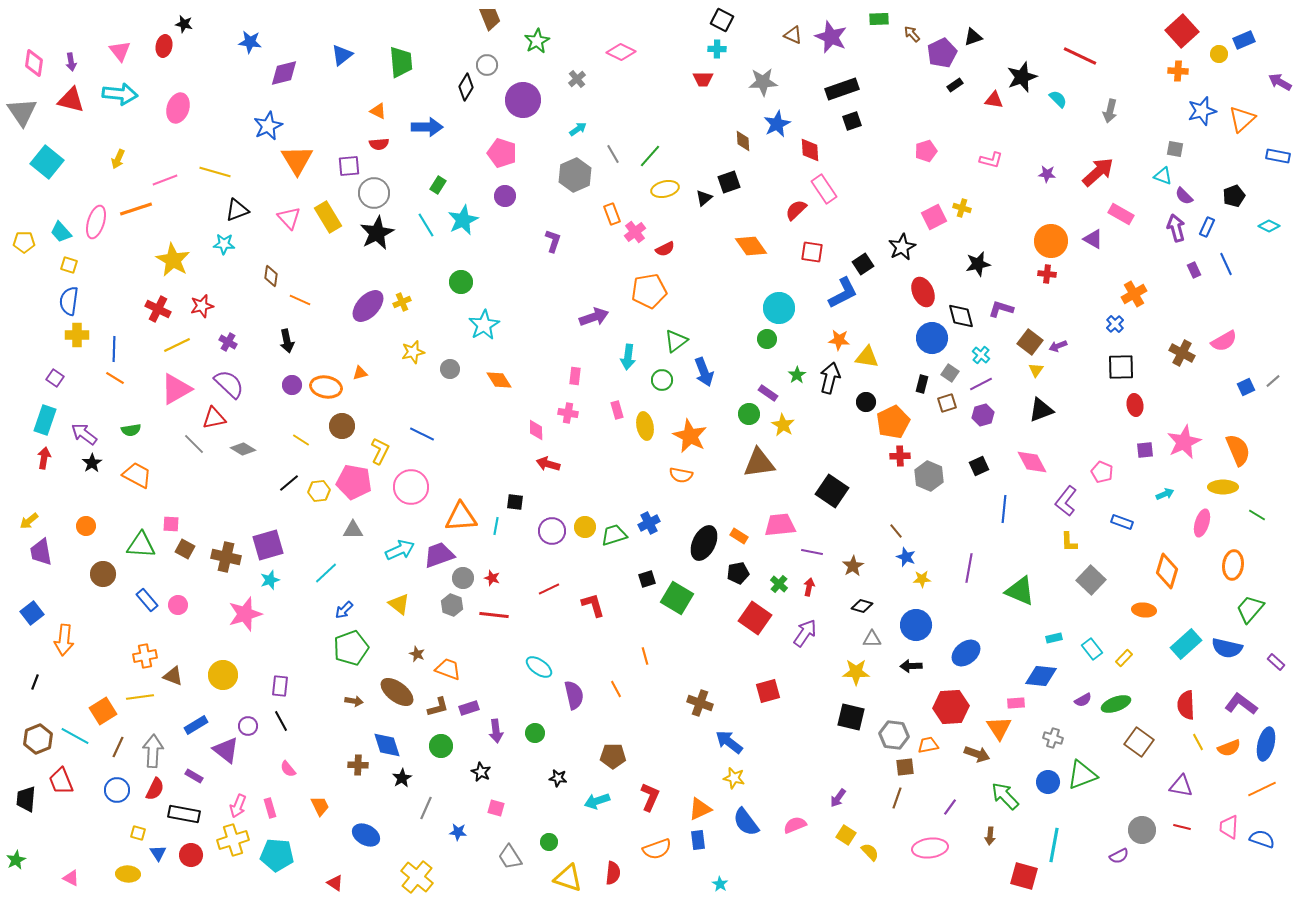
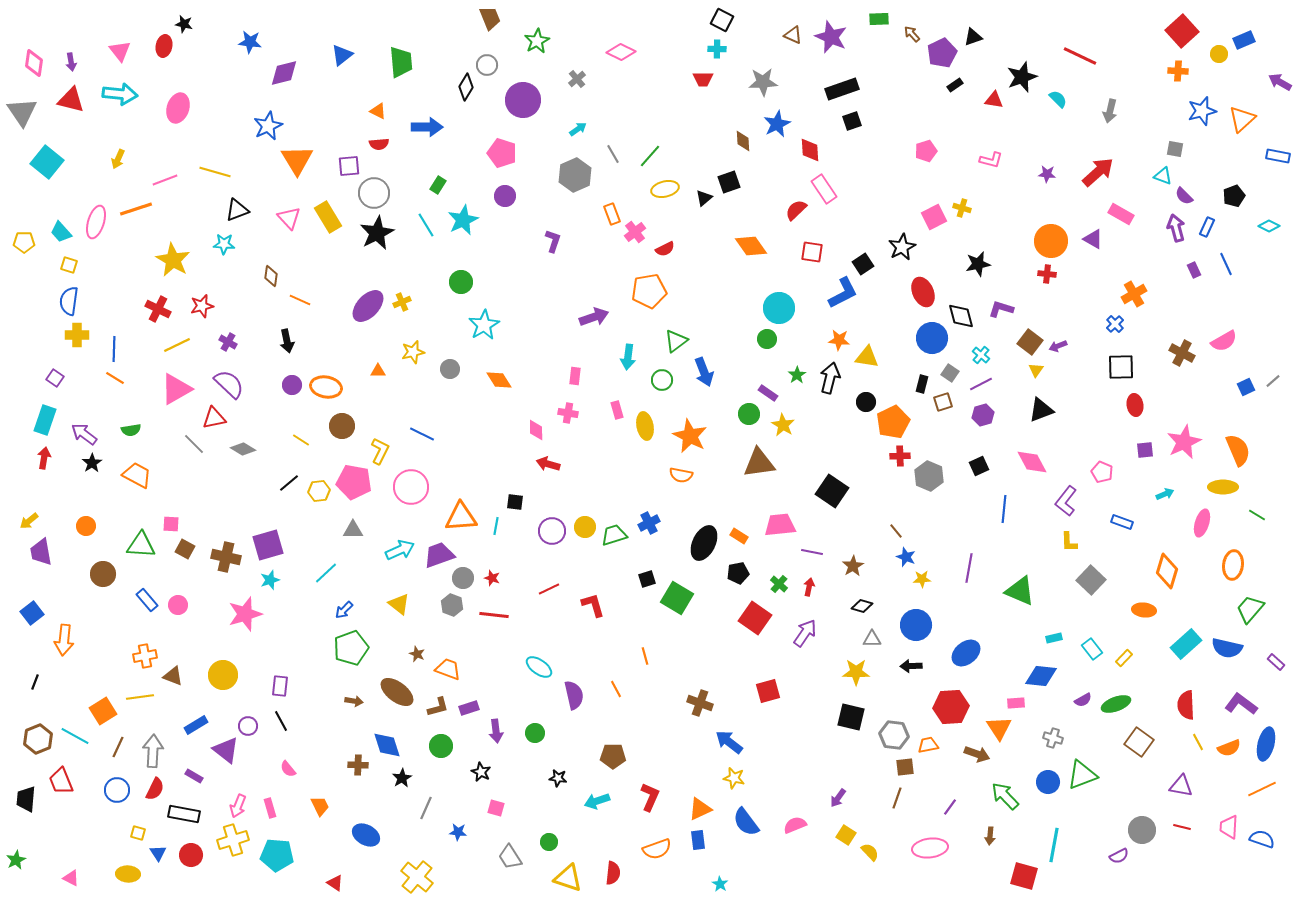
orange triangle at (360, 373): moved 18 px right, 2 px up; rotated 14 degrees clockwise
brown square at (947, 403): moved 4 px left, 1 px up
